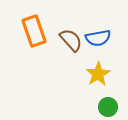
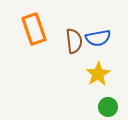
orange rectangle: moved 2 px up
brown semicircle: moved 3 px right, 1 px down; rotated 35 degrees clockwise
